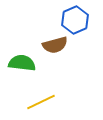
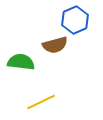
green semicircle: moved 1 px left, 1 px up
